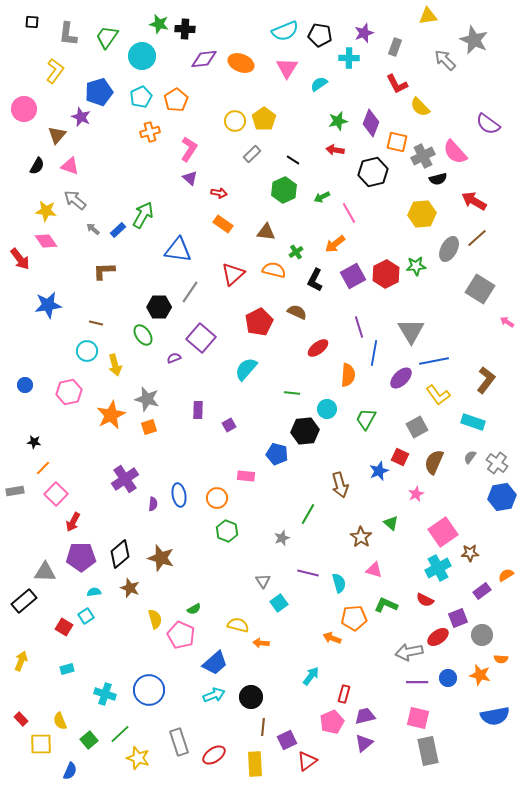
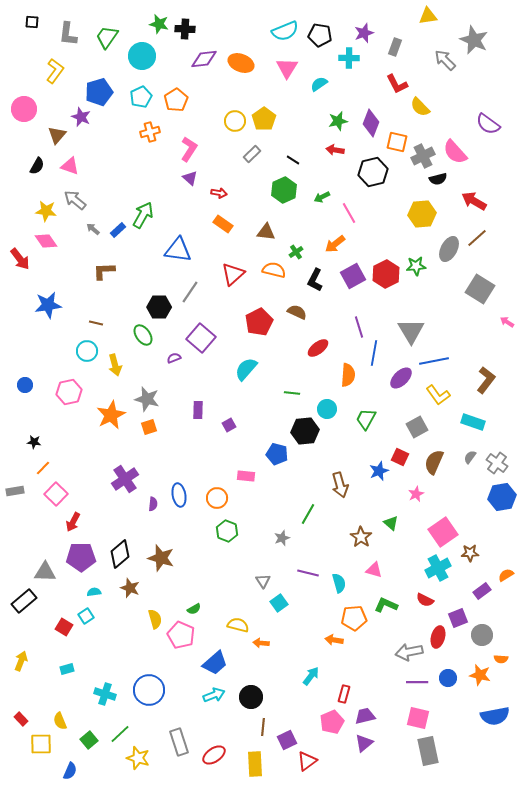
red ellipse at (438, 637): rotated 40 degrees counterclockwise
orange arrow at (332, 638): moved 2 px right, 2 px down; rotated 12 degrees counterclockwise
